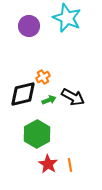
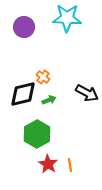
cyan star: rotated 20 degrees counterclockwise
purple circle: moved 5 px left, 1 px down
orange cross: rotated 24 degrees counterclockwise
black arrow: moved 14 px right, 4 px up
